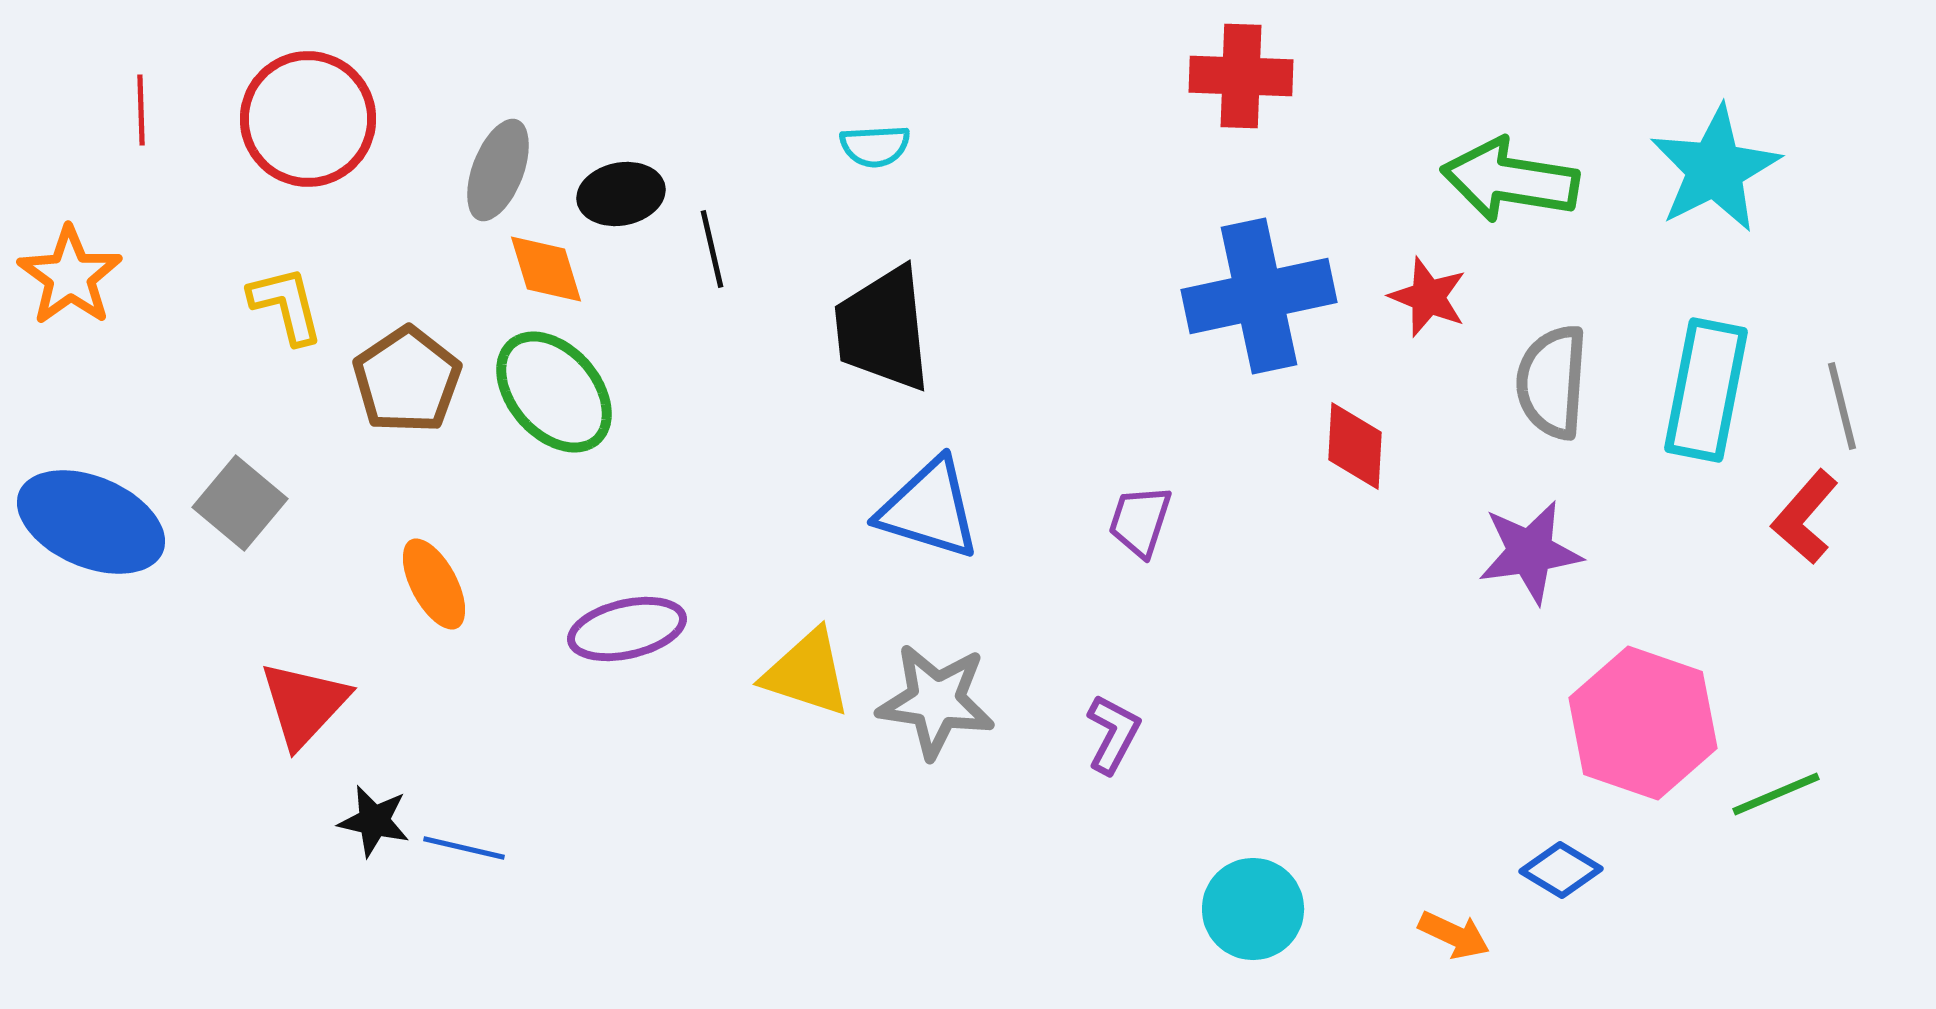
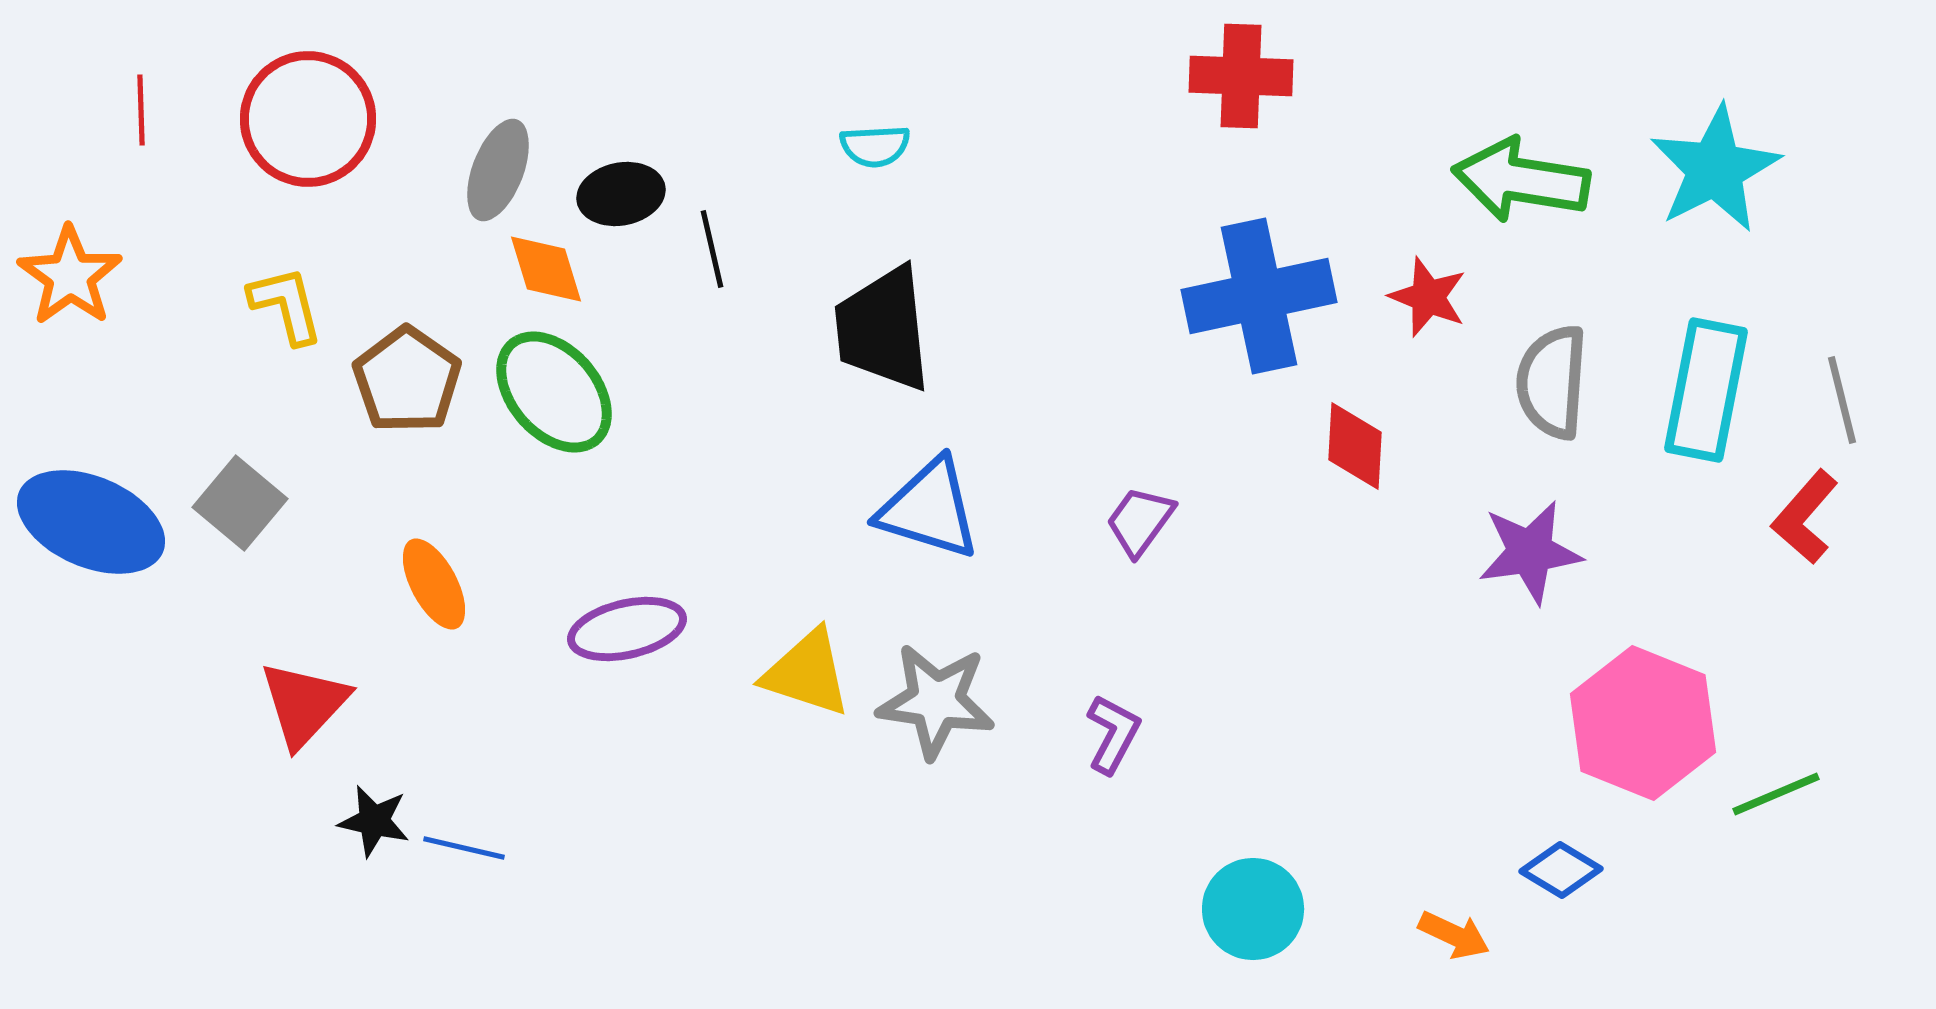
green arrow: moved 11 px right
brown pentagon: rotated 3 degrees counterclockwise
gray line: moved 6 px up
purple trapezoid: rotated 18 degrees clockwise
pink hexagon: rotated 3 degrees clockwise
